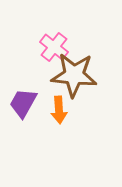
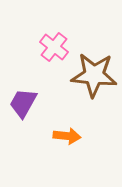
brown star: moved 20 px right
orange arrow: moved 8 px right, 26 px down; rotated 80 degrees counterclockwise
